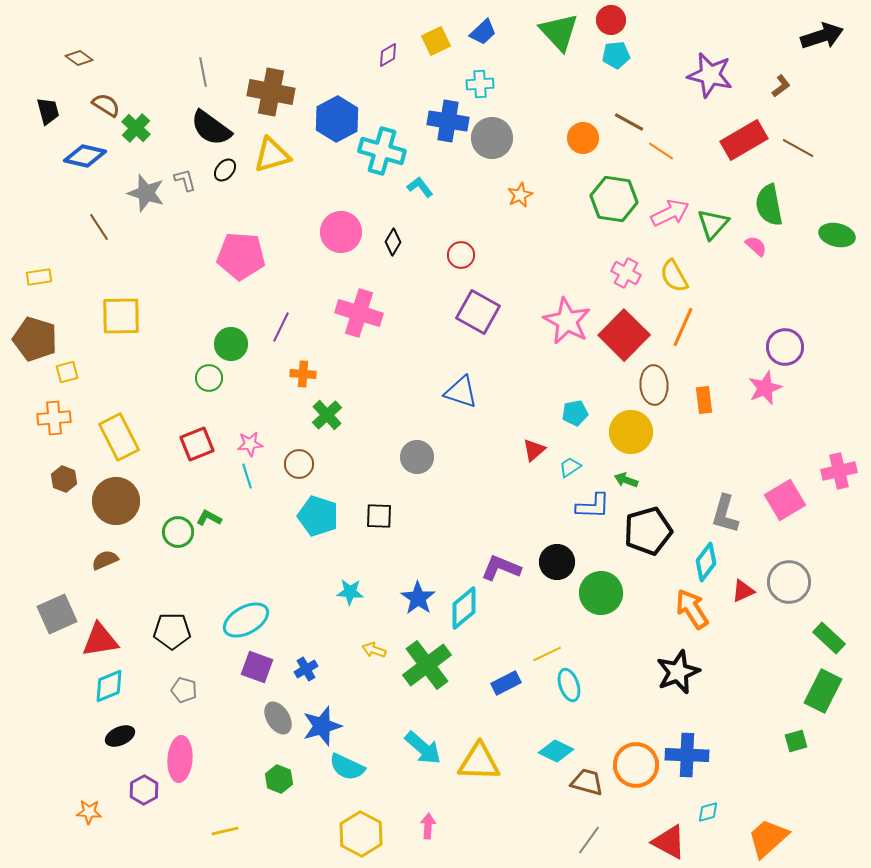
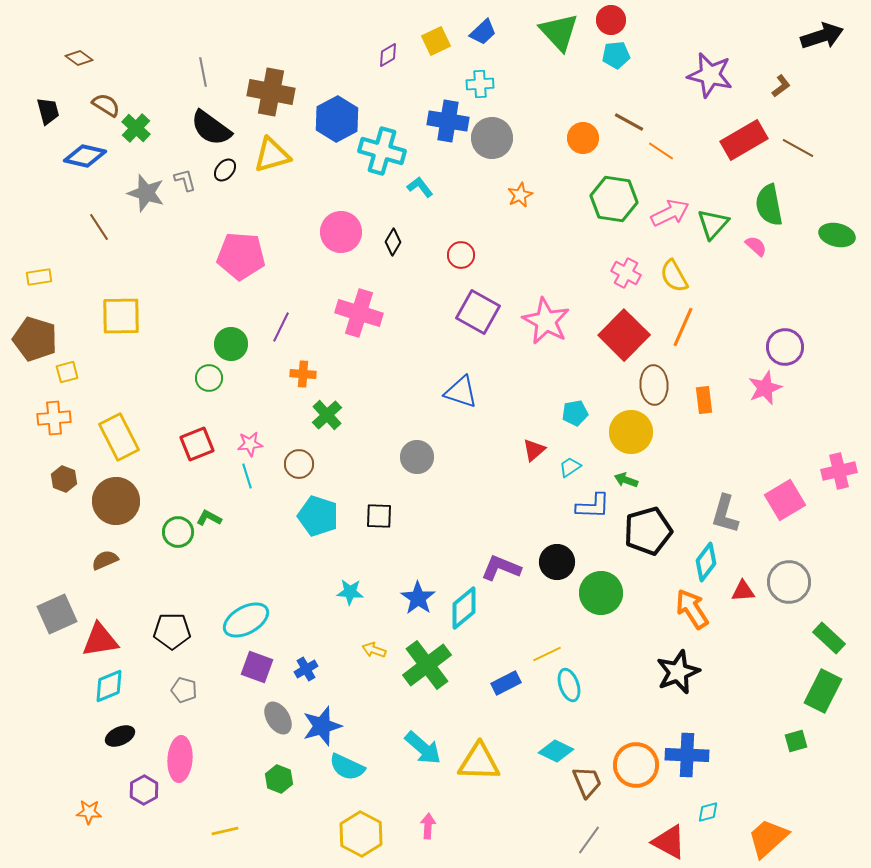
pink star at (567, 321): moved 21 px left
red triangle at (743, 591): rotated 20 degrees clockwise
brown trapezoid at (587, 782): rotated 52 degrees clockwise
